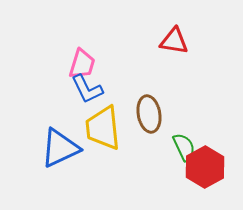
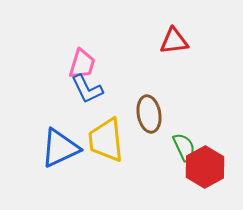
red triangle: rotated 16 degrees counterclockwise
yellow trapezoid: moved 3 px right, 12 px down
